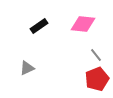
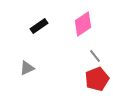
pink diamond: rotated 40 degrees counterclockwise
gray line: moved 1 px left, 1 px down
